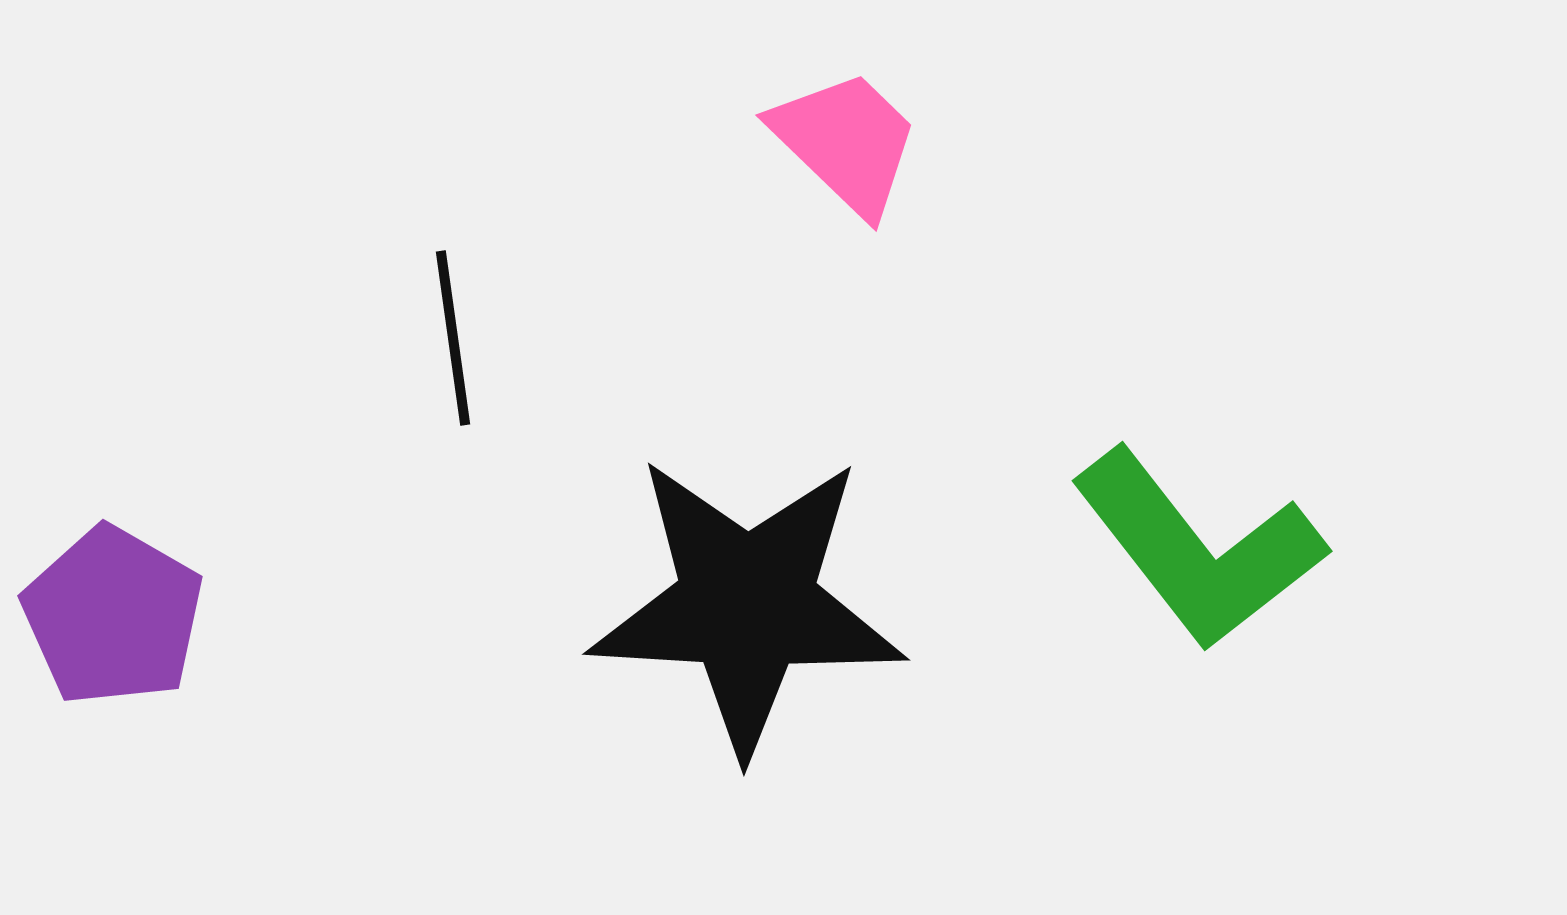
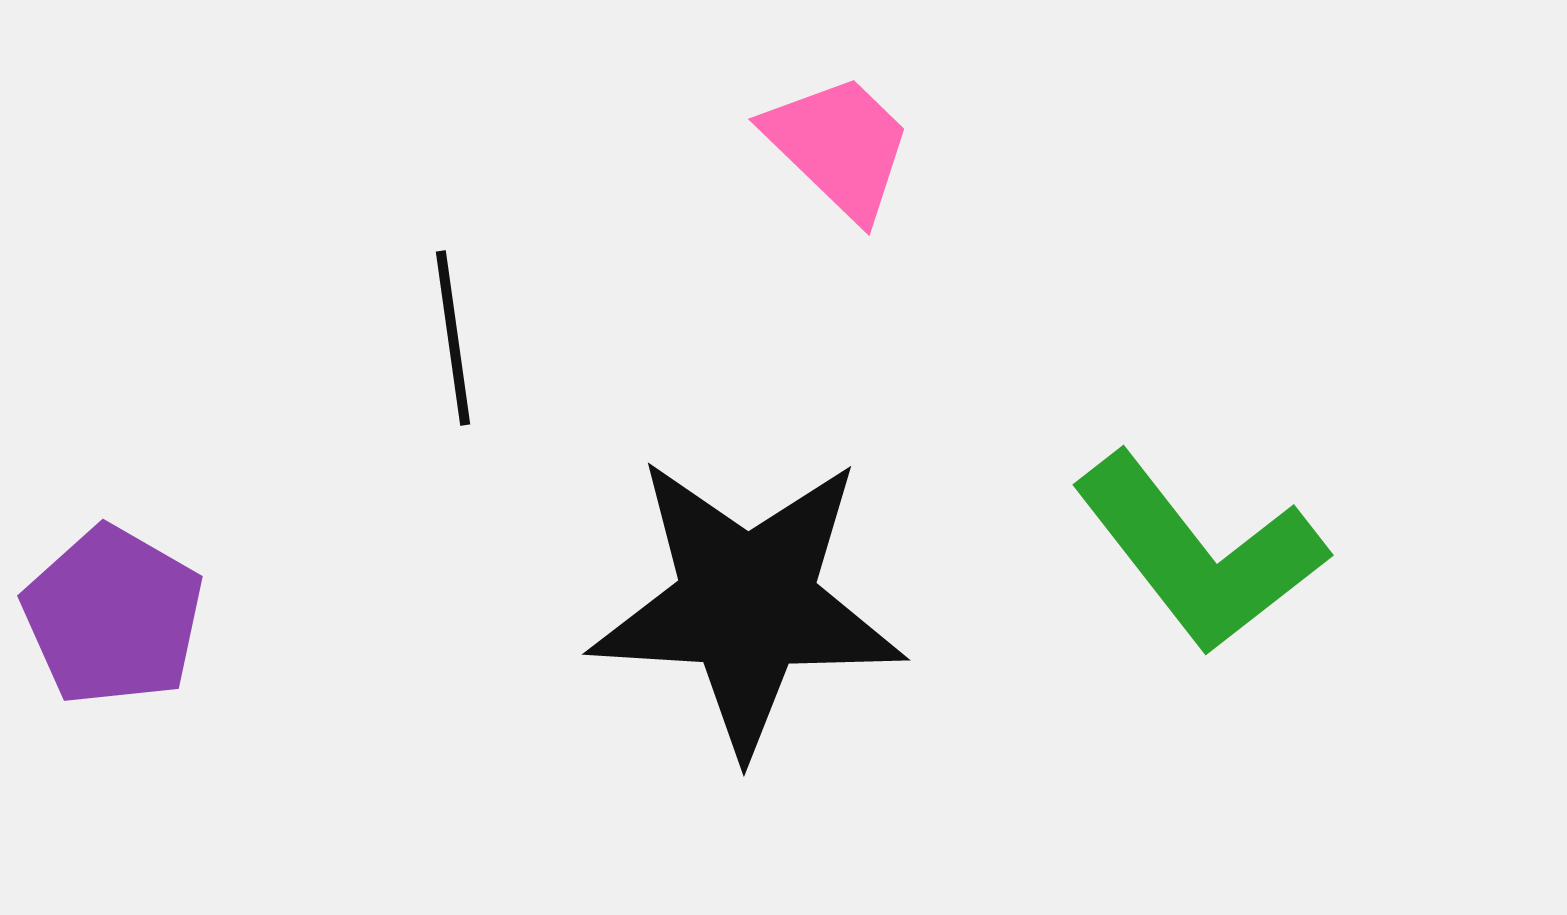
pink trapezoid: moved 7 px left, 4 px down
green L-shape: moved 1 px right, 4 px down
